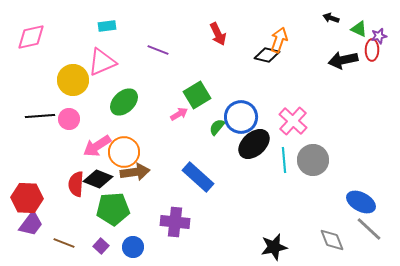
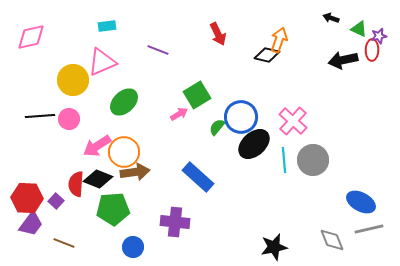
gray line at (369, 229): rotated 56 degrees counterclockwise
purple square at (101, 246): moved 45 px left, 45 px up
